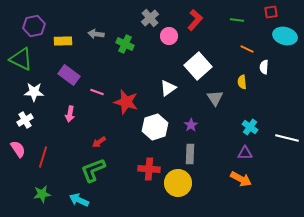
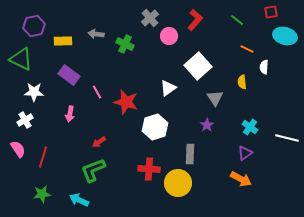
green line: rotated 32 degrees clockwise
pink line: rotated 40 degrees clockwise
purple star: moved 16 px right
purple triangle: rotated 35 degrees counterclockwise
